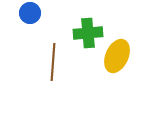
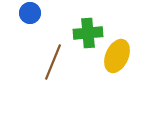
brown line: rotated 18 degrees clockwise
